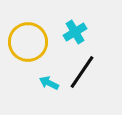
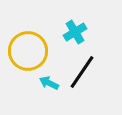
yellow circle: moved 9 px down
